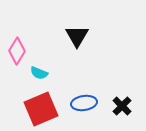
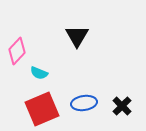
pink diamond: rotated 12 degrees clockwise
red square: moved 1 px right
